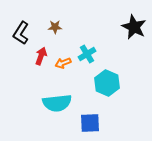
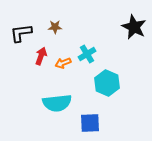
black L-shape: rotated 50 degrees clockwise
